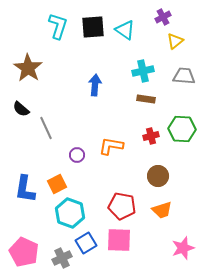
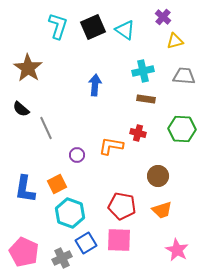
purple cross: rotated 21 degrees counterclockwise
black square: rotated 20 degrees counterclockwise
yellow triangle: rotated 24 degrees clockwise
red cross: moved 13 px left, 3 px up; rotated 28 degrees clockwise
pink star: moved 6 px left, 2 px down; rotated 25 degrees counterclockwise
